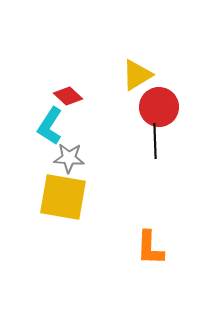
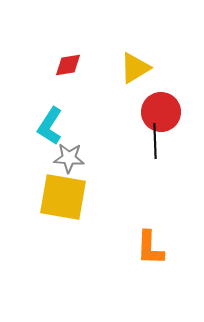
yellow triangle: moved 2 px left, 7 px up
red diamond: moved 31 px up; rotated 52 degrees counterclockwise
red circle: moved 2 px right, 5 px down
